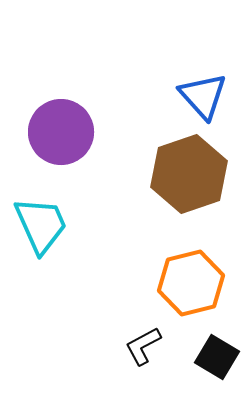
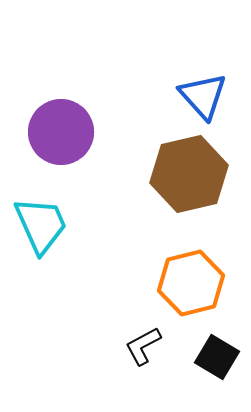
brown hexagon: rotated 6 degrees clockwise
